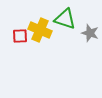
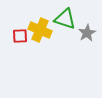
gray star: moved 3 px left; rotated 24 degrees clockwise
